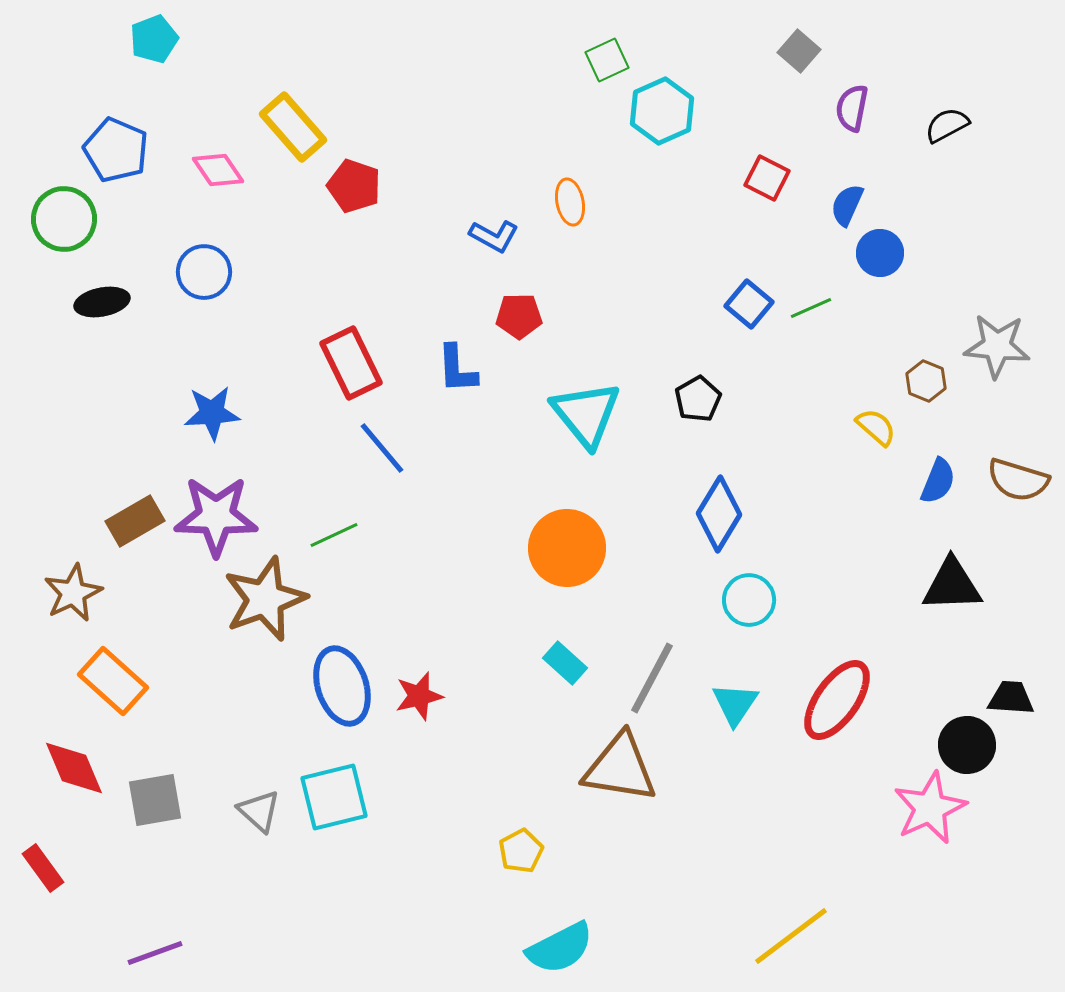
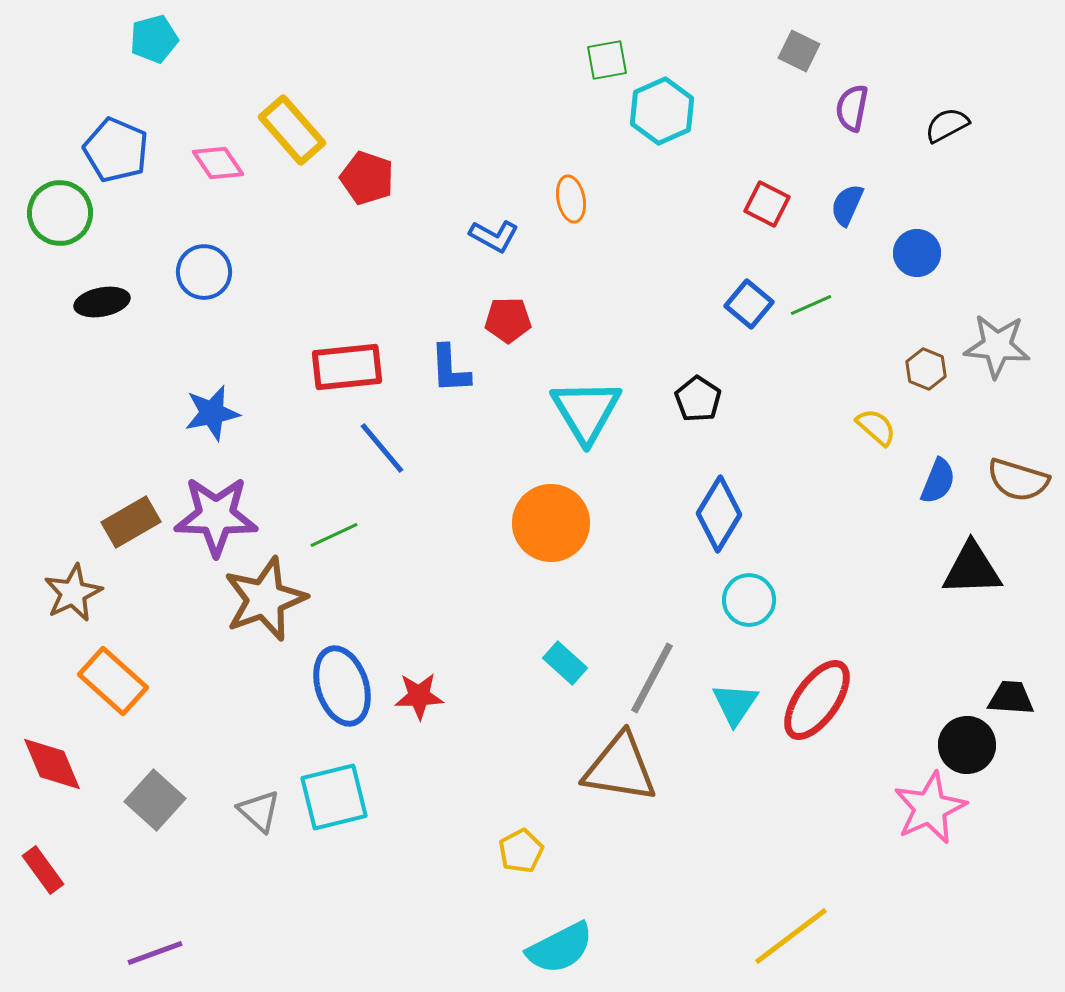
cyan pentagon at (154, 39): rotated 6 degrees clockwise
gray square at (799, 51): rotated 15 degrees counterclockwise
green square at (607, 60): rotated 15 degrees clockwise
yellow rectangle at (293, 127): moved 1 px left, 3 px down
pink diamond at (218, 170): moved 7 px up
red square at (767, 178): moved 26 px down
red pentagon at (354, 186): moved 13 px right, 8 px up
orange ellipse at (570, 202): moved 1 px right, 3 px up
green circle at (64, 219): moved 4 px left, 6 px up
blue circle at (880, 253): moved 37 px right
green line at (811, 308): moved 3 px up
red pentagon at (519, 316): moved 11 px left, 4 px down
red rectangle at (351, 363): moved 4 px left, 4 px down; rotated 70 degrees counterclockwise
blue L-shape at (457, 369): moved 7 px left
brown hexagon at (926, 381): moved 12 px up
black pentagon at (698, 399): rotated 9 degrees counterclockwise
blue star at (212, 413): rotated 8 degrees counterclockwise
cyan triangle at (586, 414): moved 3 px up; rotated 8 degrees clockwise
brown rectangle at (135, 521): moved 4 px left, 1 px down
orange circle at (567, 548): moved 16 px left, 25 px up
black triangle at (952, 585): moved 20 px right, 16 px up
red star at (419, 696): rotated 12 degrees clockwise
red ellipse at (837, 700): moved 20 px left
red diamond at (74, 768): moved 22 px left, 4 px up
gray square at (155, 800): rotated 38 degrees counterclockwise
red rectangle at (43, 868): moved 2 px down
